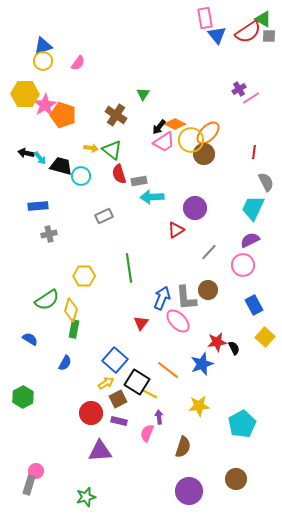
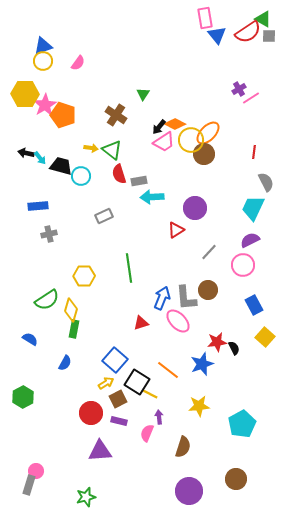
red triangle at (141, 323): rotated 35 degrees clockwise
